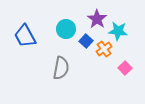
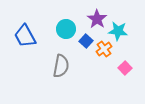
gray semicircle: moved 2 px up
